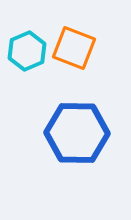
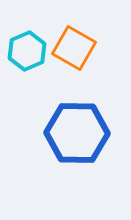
orange square: rotated 9 degrees clockwise
